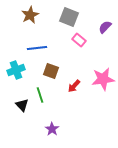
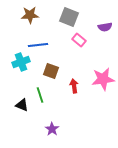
brown star: rotated 24 degrees clockwise
purple semicircle: rotated 144 degrees counterclockwise
blue line: moved 1 px right, 3 px up
cyan cross: moved 5 px right, 8 px up
red arrow: rotated 128 degrees clockwise
black triangle: rotated 24 degrees counterclockwise
